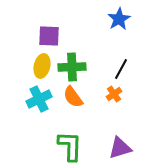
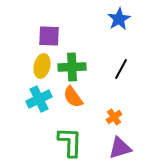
orange cross: moved 23 px down
green L-shape: moved 4 px up
